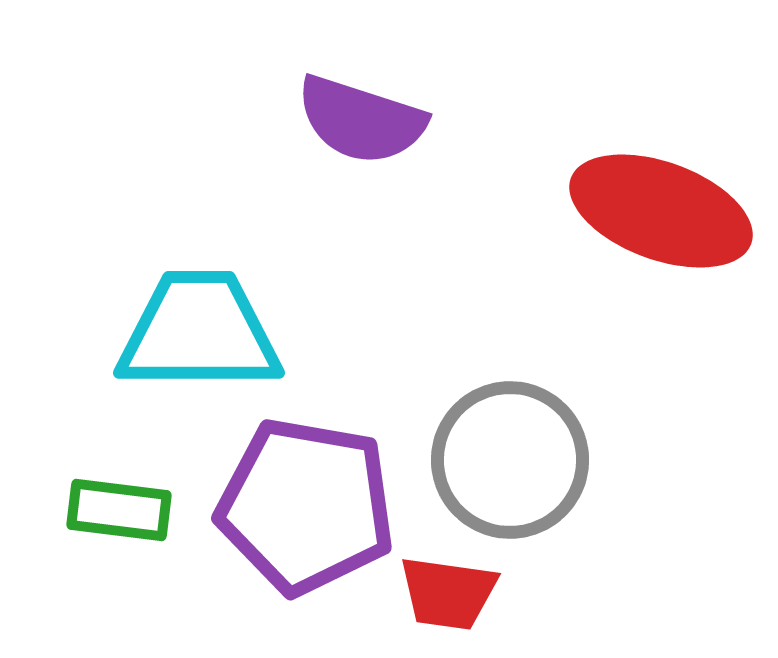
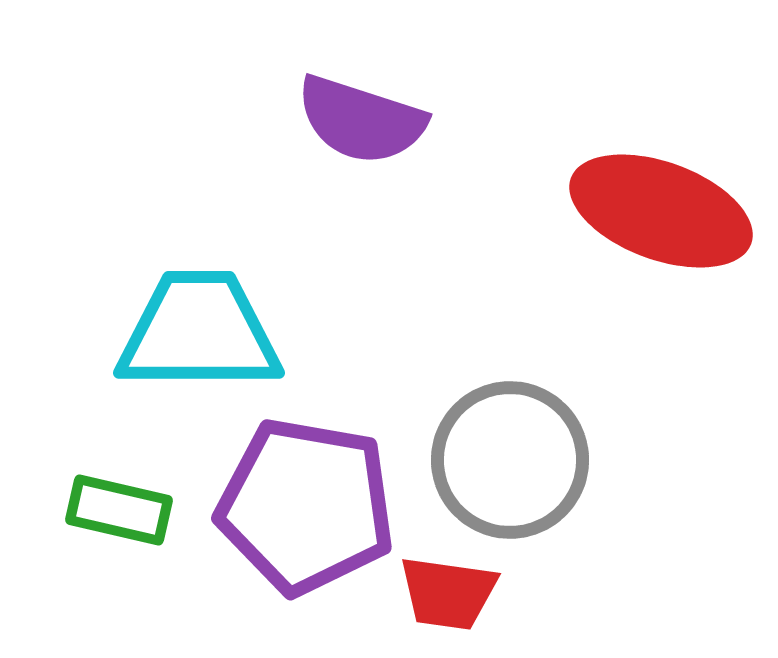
green rectangle: rotated 6 degrees clockwise
